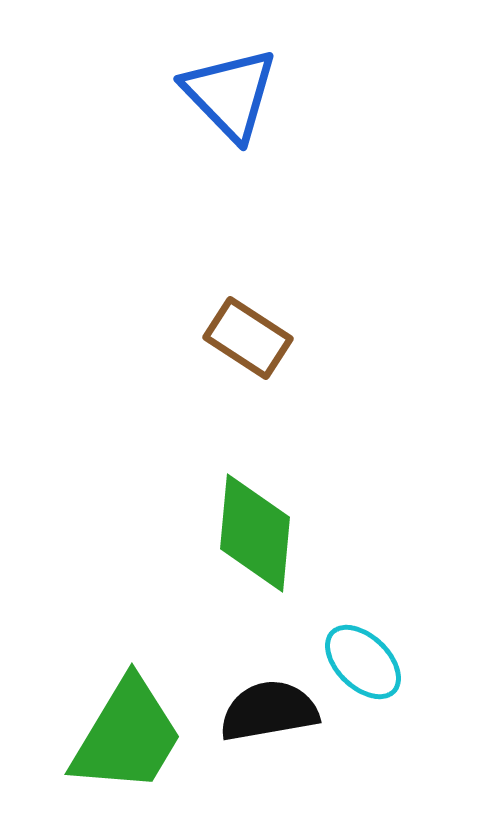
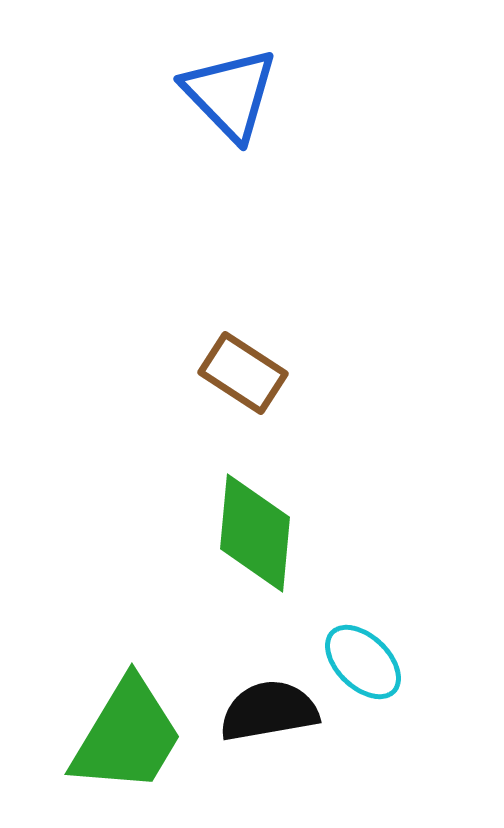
brown rectangle: moved 5 px left, 35 px down
